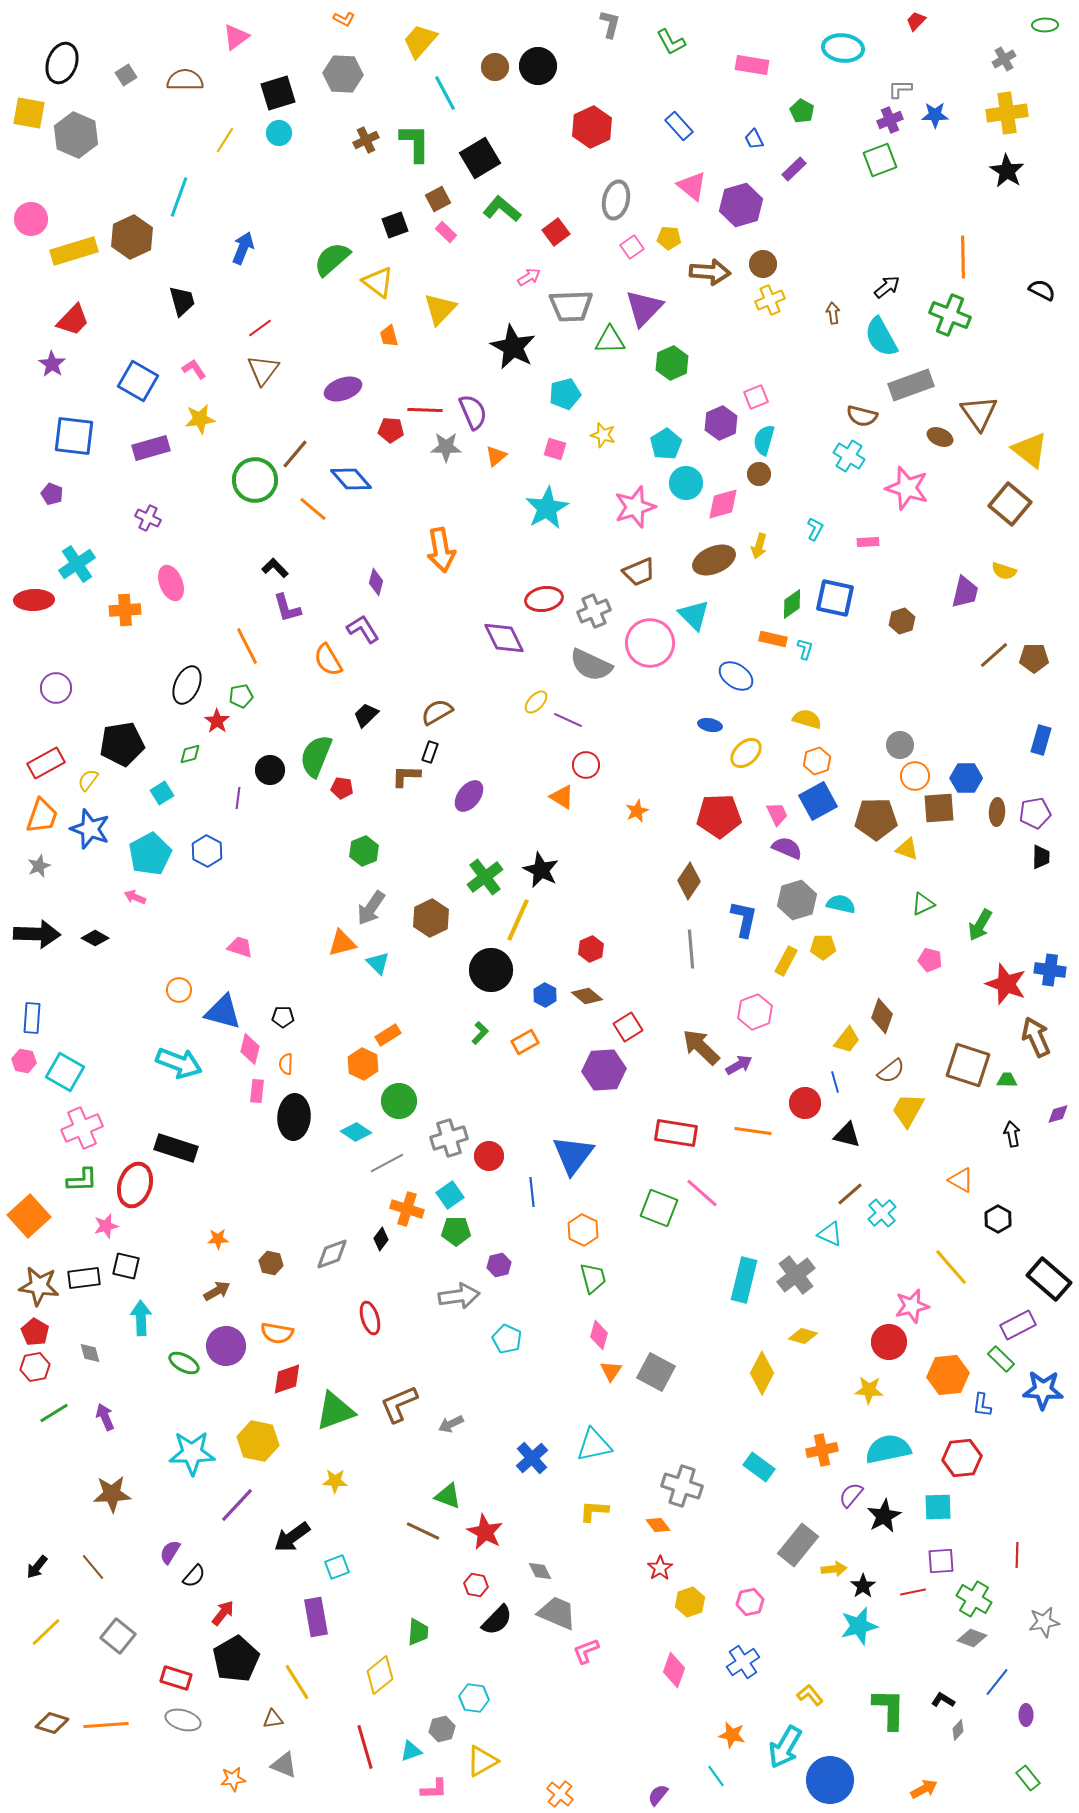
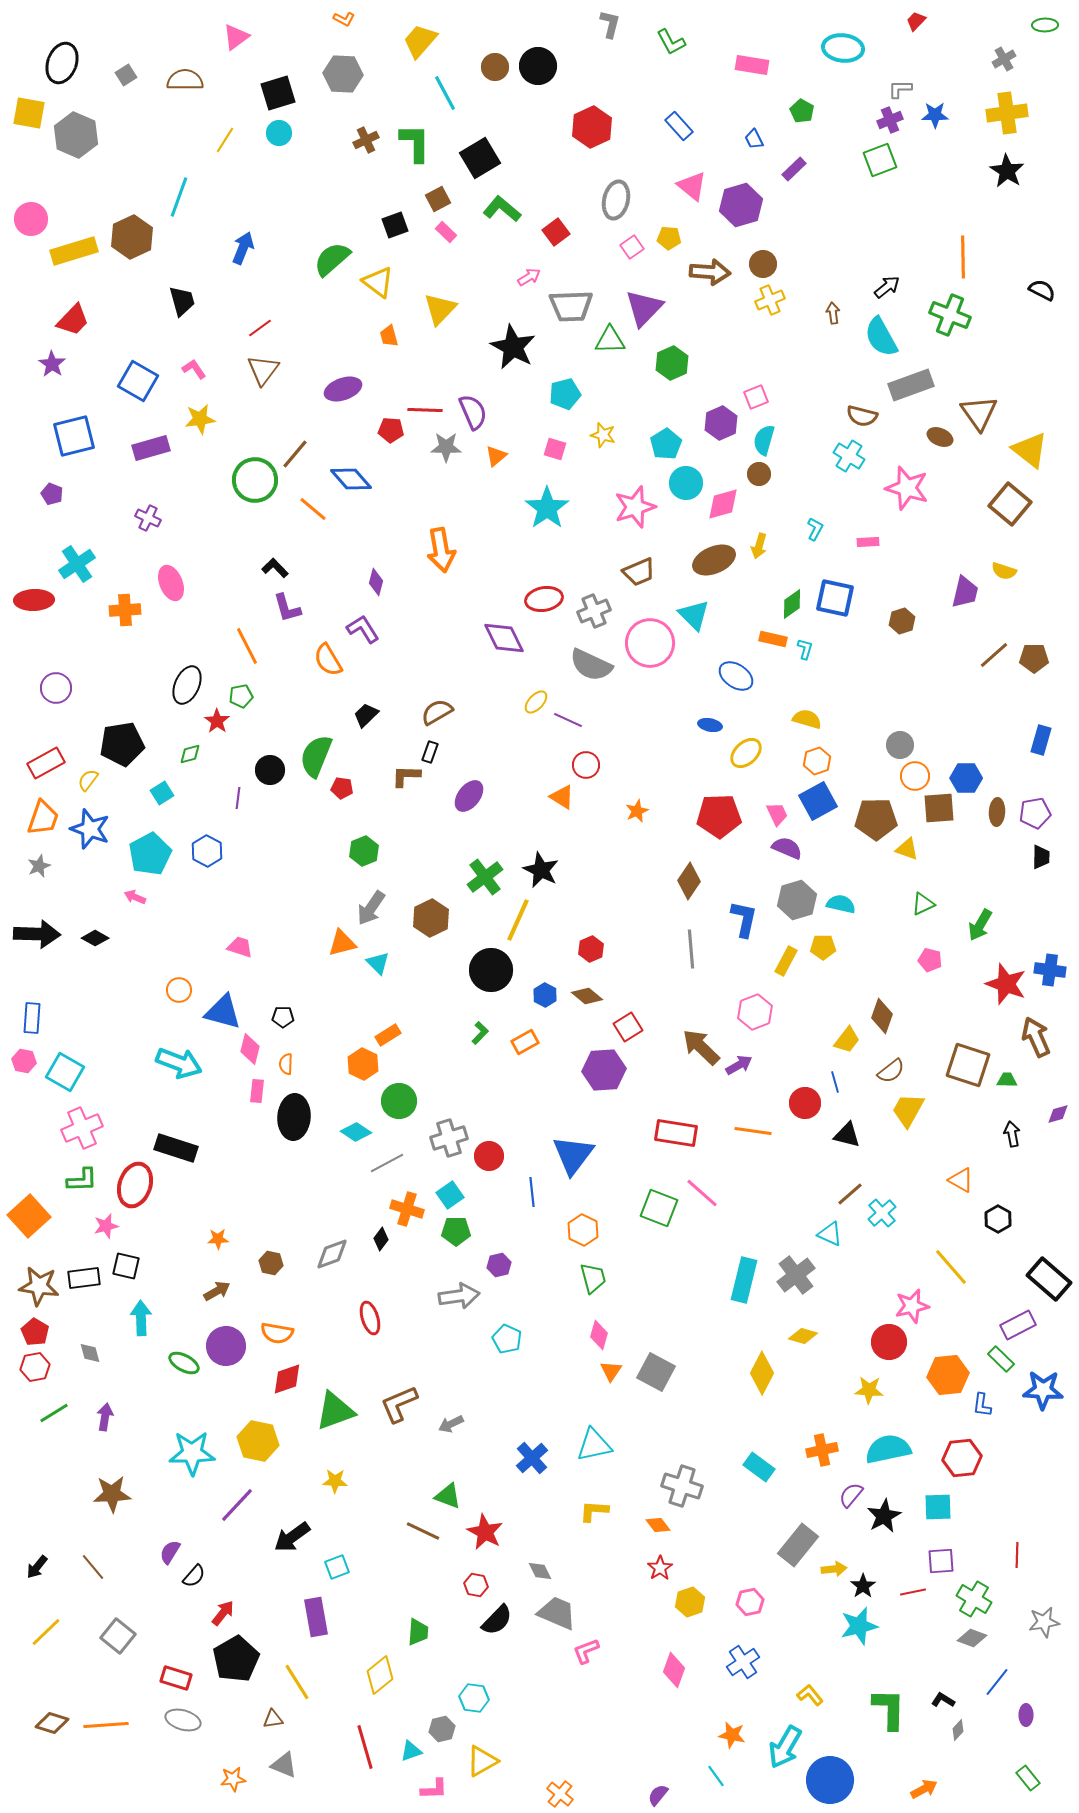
blue square at (74, 436): rotated 21 degrees counterclockwise
cyan star at (547, 508): rotated 6 degrees counterclockwise
orange trapezoid at (42, 816): moved 1 px right, 2 px down
purple arrow at (105, 1417): rotated 32 degrees clockwise
